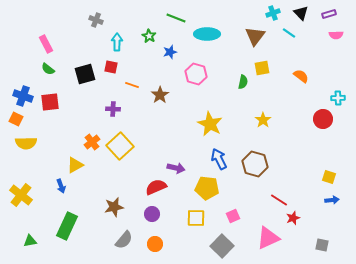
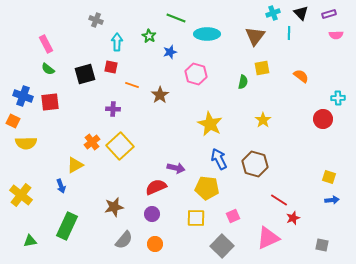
cyan line at (289, 33): rotated 56 degrees clockwise
orange square at (16, 119): moved 3 px left, 2 px down
